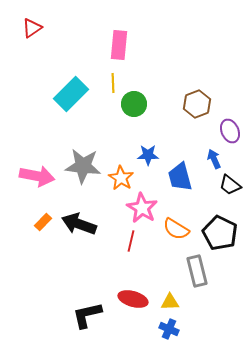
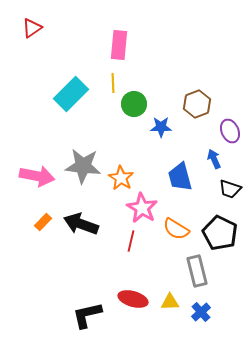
blue star: moved 13 px right, 28 px up
black trapezoid: moved 4 px down; rotated 20 degrees counterclockwise
black arrow: moved 2 px right
blue cross: moved 32 px right, 17 px up; rotated 24 degrees clockwise
